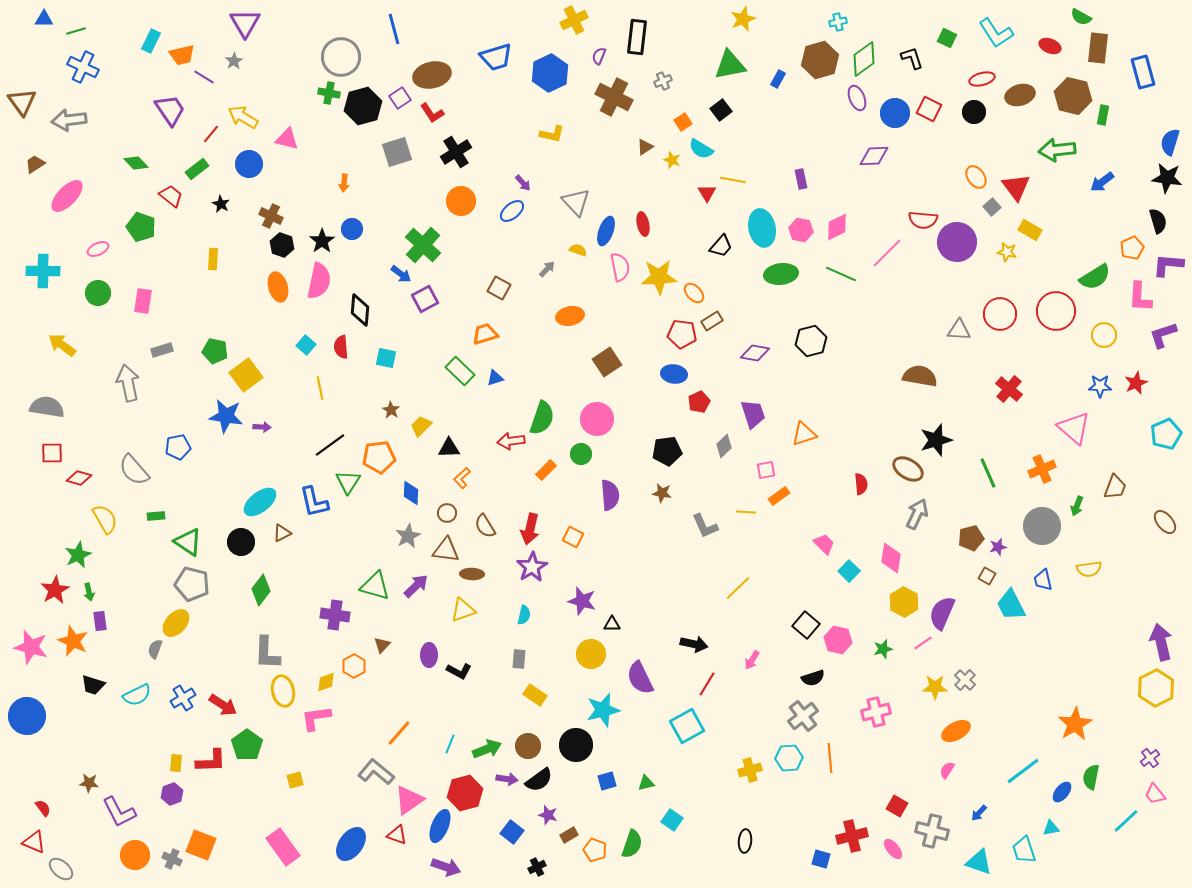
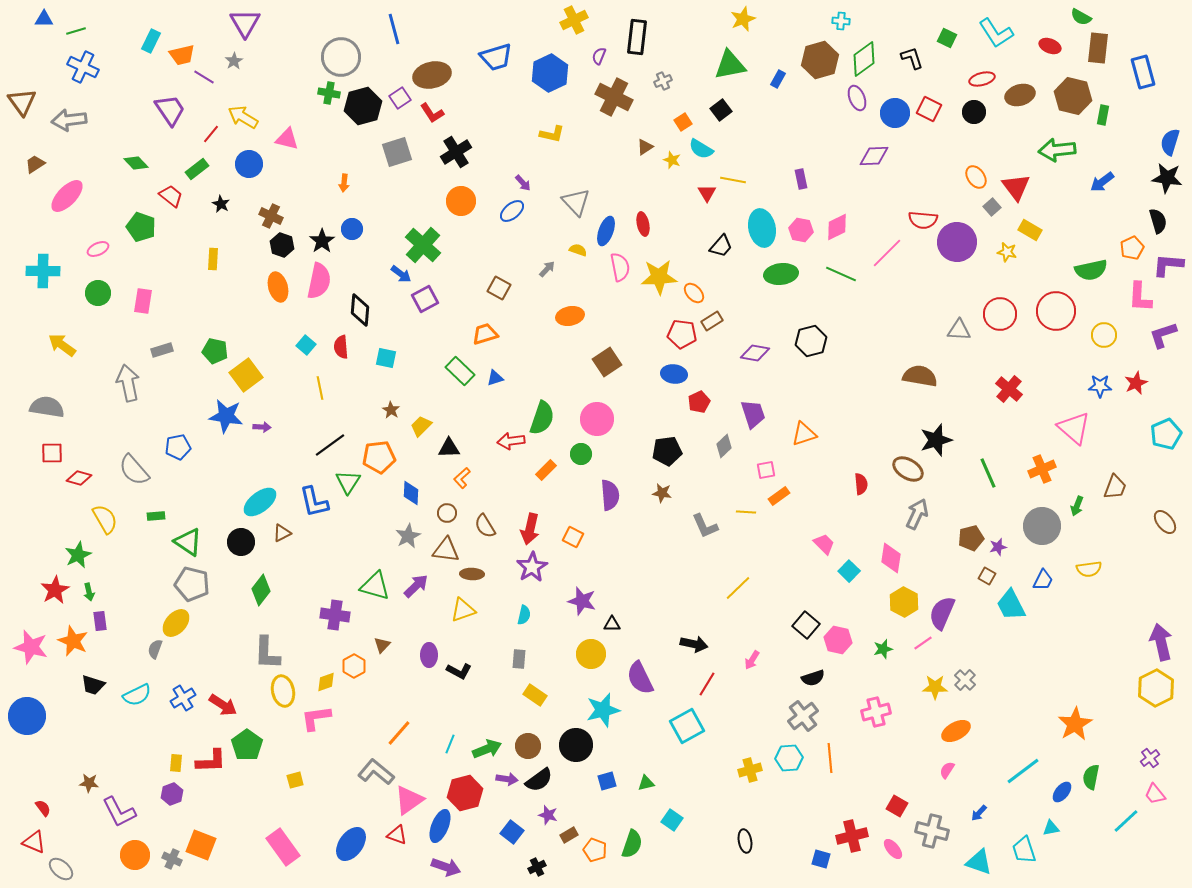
cyan cross at (838, 22): moved 3 px right, 1 px up; rotated 18 degrees clockwise
green semicircle at (1095, 277): moved 4 px left, 7 px up; rotated 20 degrees clockwise
blue trapezoid at (1043, 580): rotated 140 degrees counterclockwise
black ellipse at (745, 841): rotated 15 degrees counterclockwise
